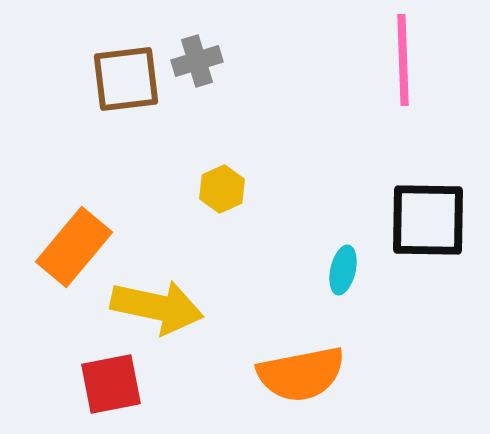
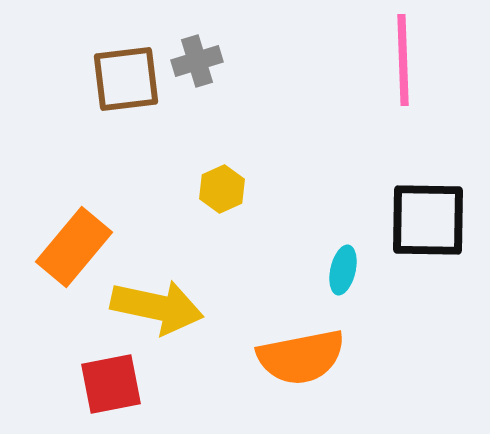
orange semicircle: moved 17 px up
